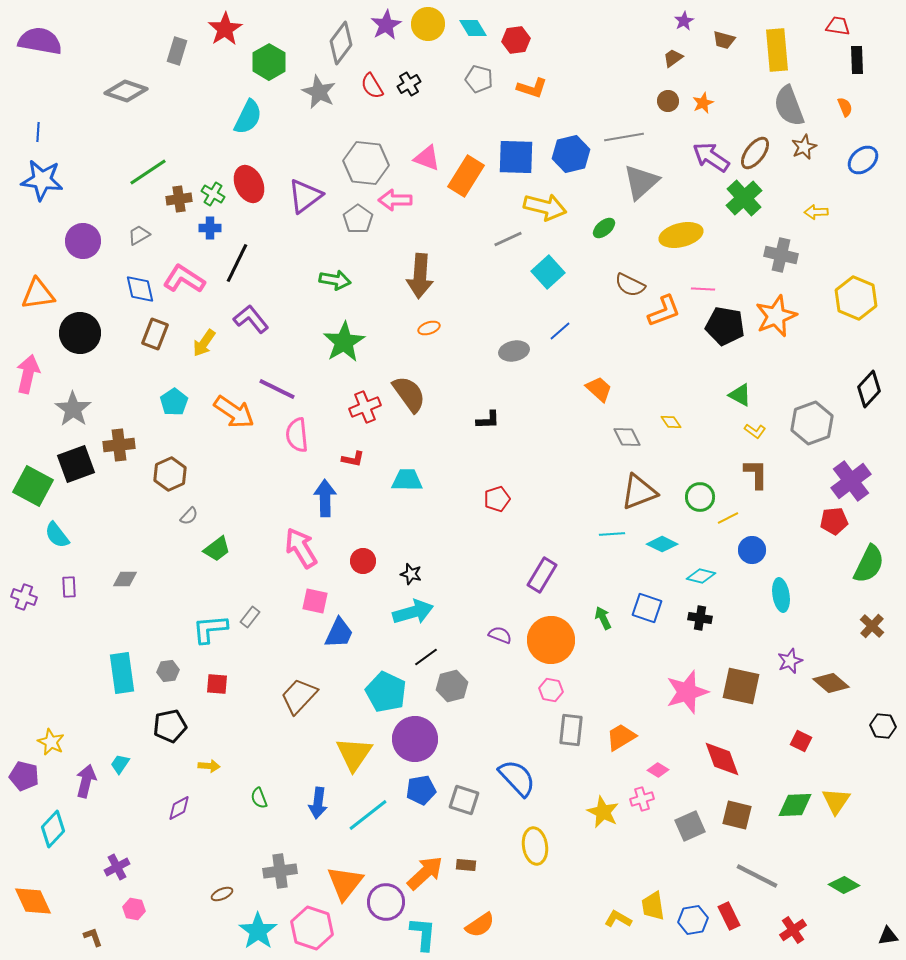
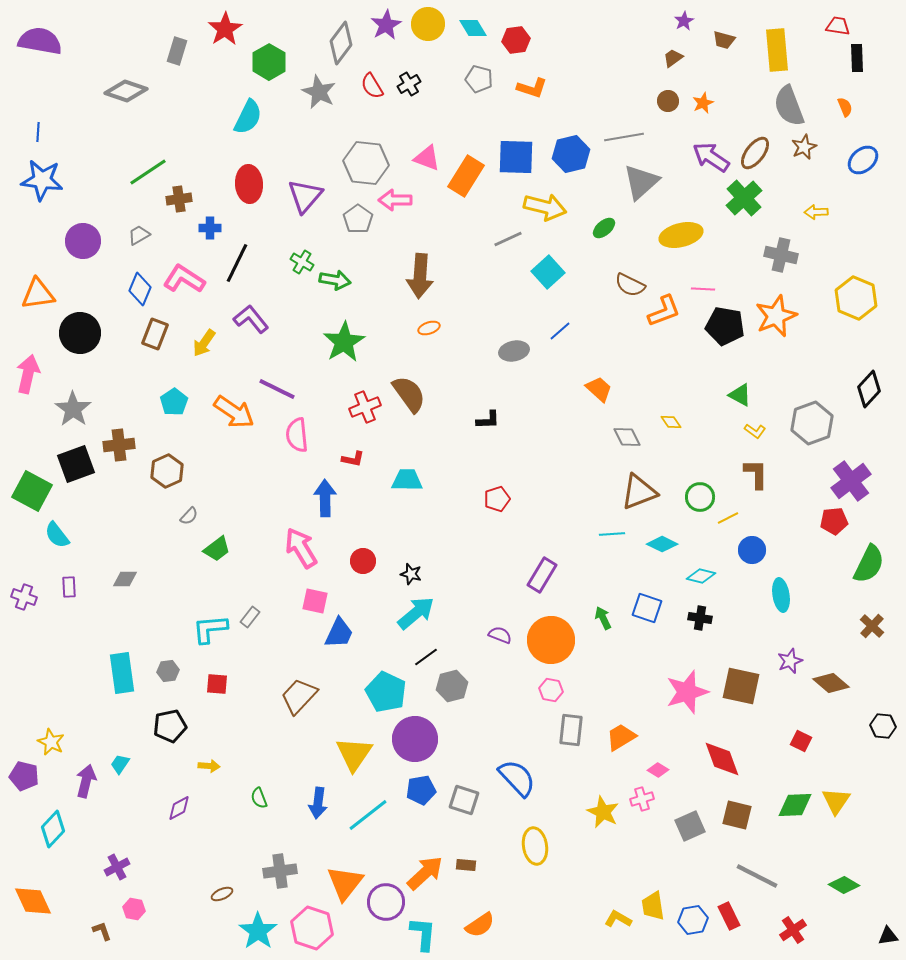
black rectangle at (857, 60): moved 2 px up
red ellipse at (249, 184): rotated 21 degrees clockwise
green cross at (213, 194): moved 89 px right, 68 px down
purple triangle at (305, 196): rotated 12 degrees counterclockwise
blue diamond at (140, 289): rotated 36 degrees clockwise
brown hexagon at (170, 474): moved 3 px left, 3 px up
green square at (33, 486): moved 1 px left, 5 px down
cyan arrow at (413, 612): moved 3 px right, 1 px down; rotated 24 degrees counterclockwise
brown L-shape at (93, 937): moved 9 px right, 6 px up
